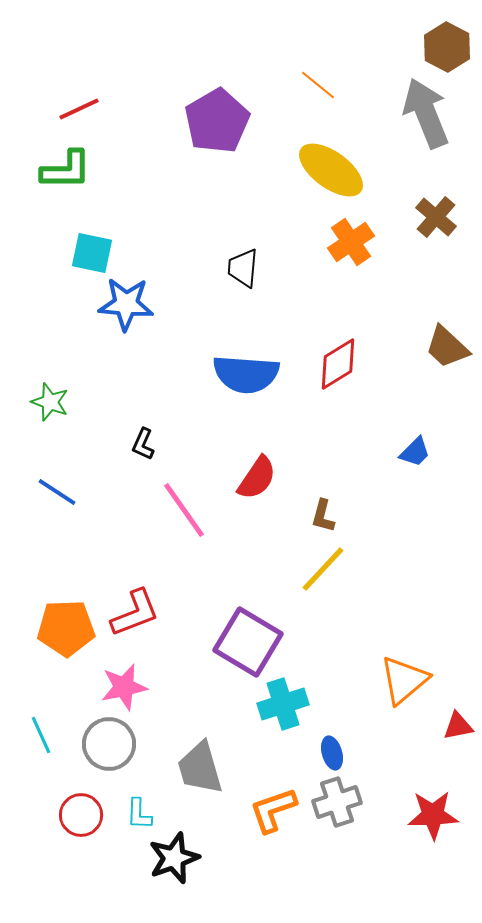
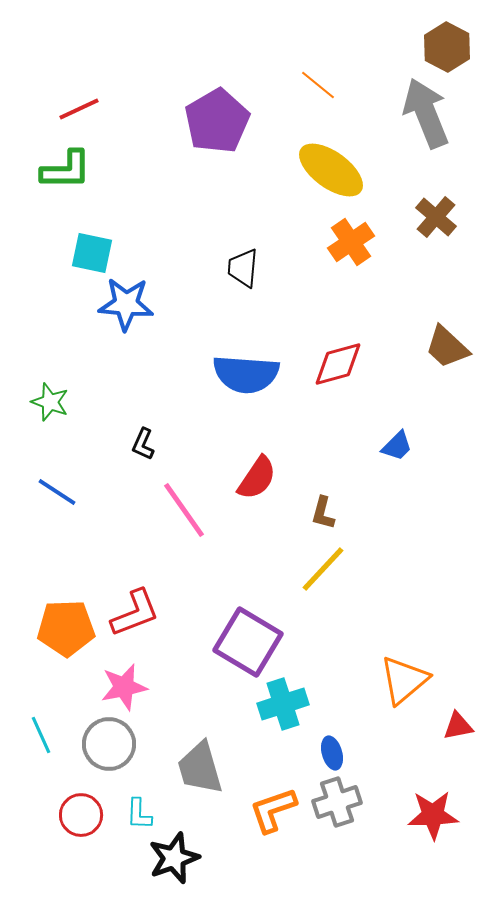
red diamond: rotated 16 degrees clockwise
blue trapezoid: moved 18 px left, 6 px up
brown L-shape: moved 3 px up
